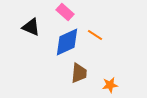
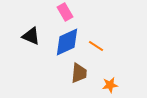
pink rectangle: rotated 18 degrees clockwise
black triangle: moved 9 px down
orange line: moved 1 px right, 11 px down
